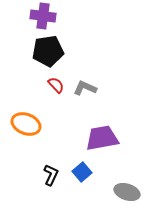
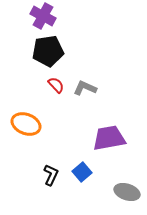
purple cross: rotated 20 degrees clockwise
purple trapezoid: moved 7 px right
